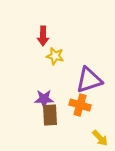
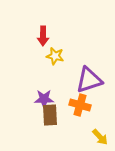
yellow arrow: moved 1 px up
